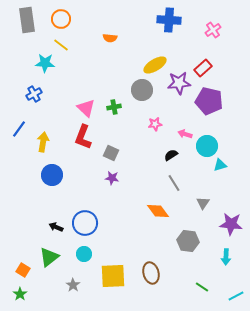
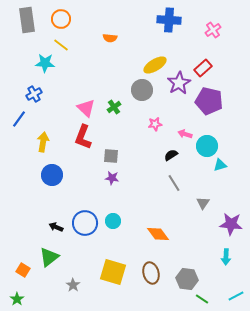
purple star at (179, 83): rotated 25 degrees counterclockwise
green cross at (114, 107): rotated 24 degrees counterclockwise
blue line at (19, 129): moved 10 px up
gray square at (111, 153): moved 3 px down; rotated 21 degrees counterclockwise
orange diamond at (158, 211): moved 23 px down
gray hexagon at (188, 241): moved 1 px left, 38 px down
cyan circle at (84, 254): moved 29 px right, 33 px up
yellow square at (113, 276): moved 4 px up; rotated 20 degrees clockwise
green line at (202, 287): moved 12 px down
green star at (20, 294): moved 3 px left, 5 px down
